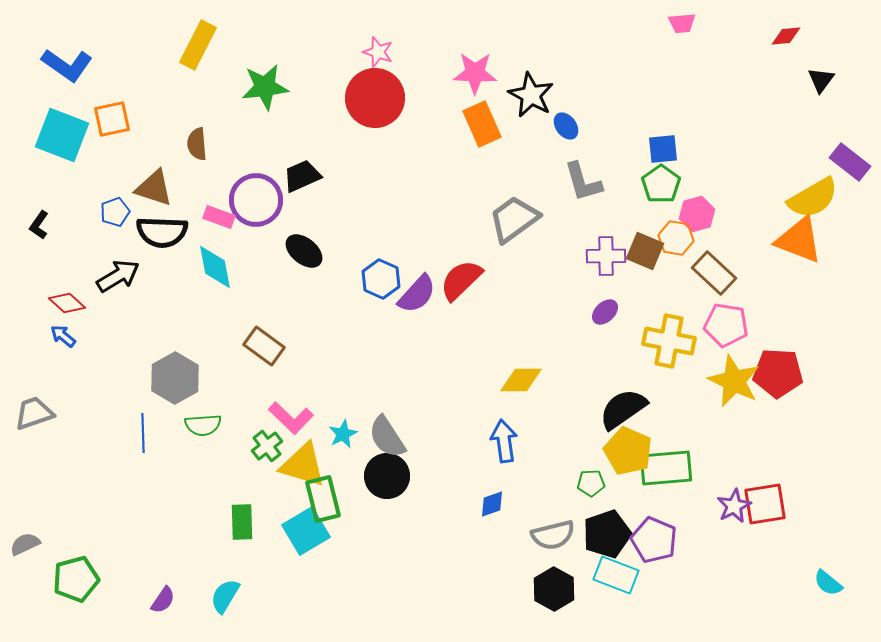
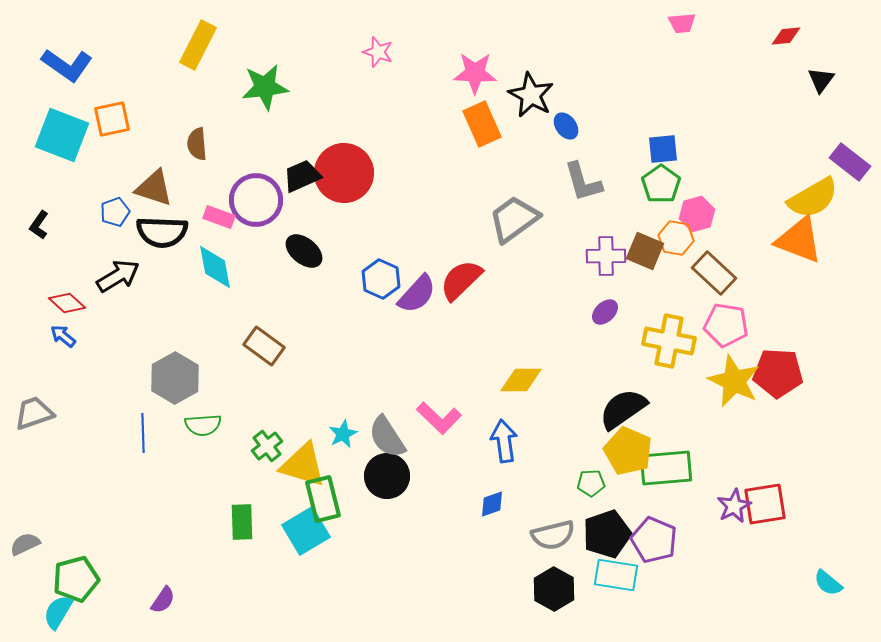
red circle at (375, 98): moved 31 px left, 75 px down
pink L-shape at (291, 418): moved 148 px right
cyan rectangle at (616, 575): rotated 12 degrees counterclockwise
cyan semicircle at (225, 596): moved 167 px left, 16 px down
